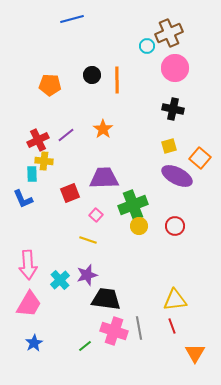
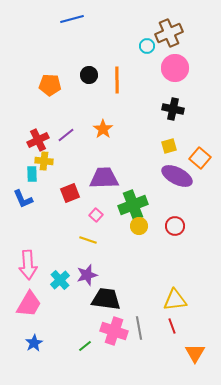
black circle: moved 3 px left
